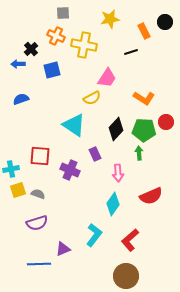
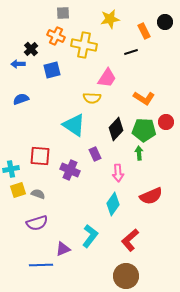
yellow semicircle: rotated 30 degrees clockwise
cyan L-shape: moved 4 px left, 1 px down
blue line: moved 2 px right, 1 px down
